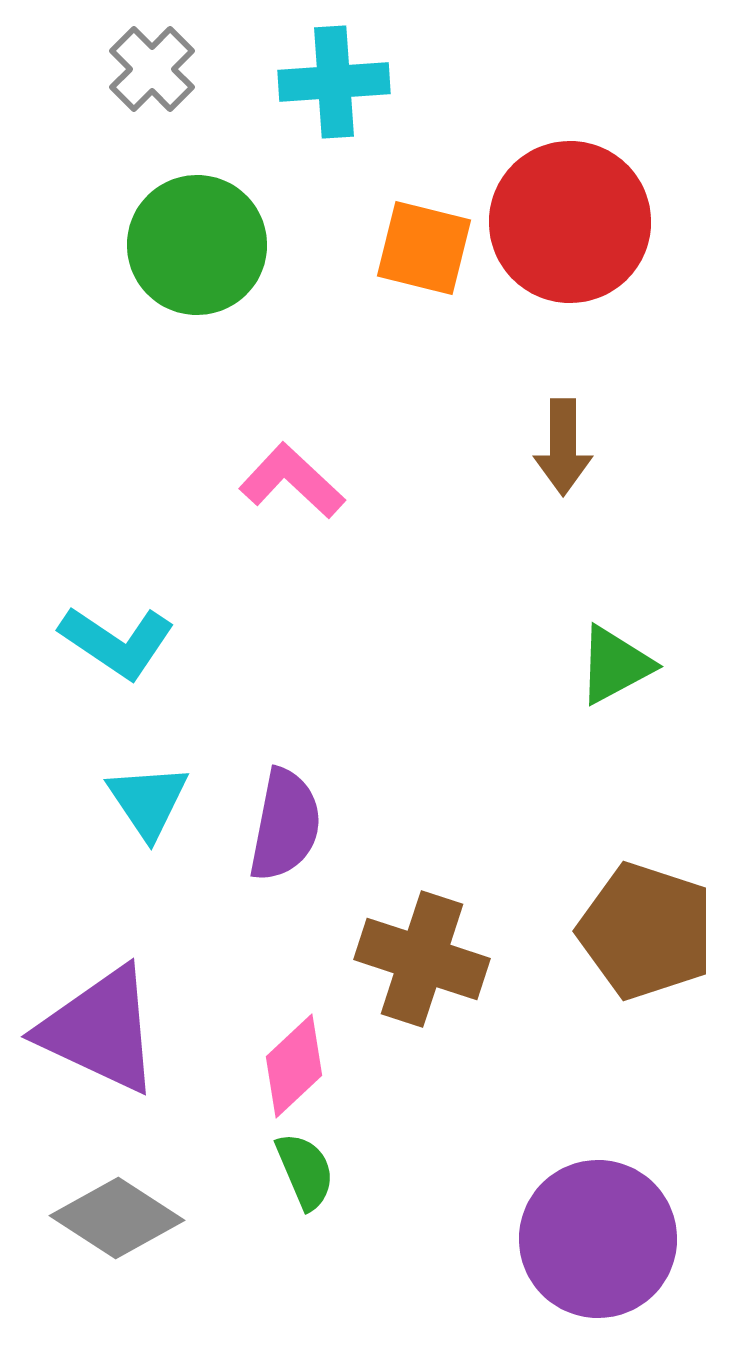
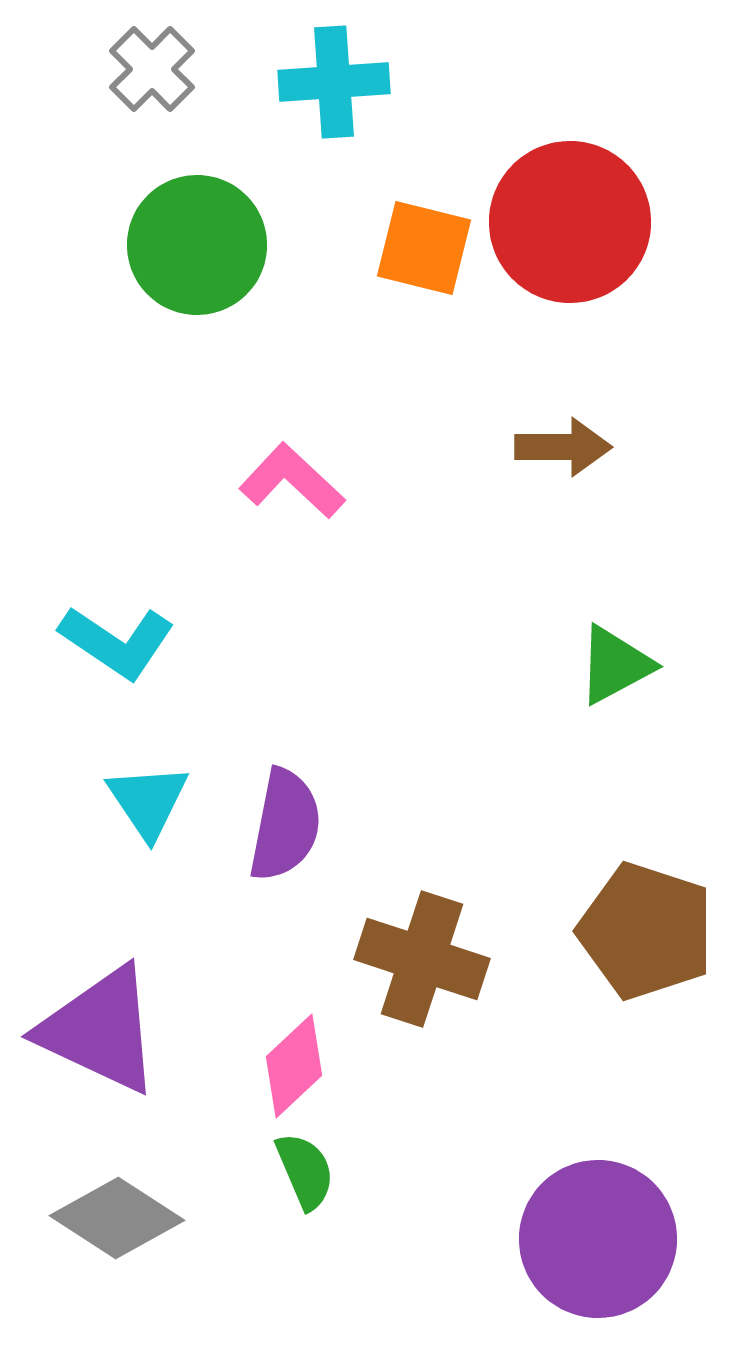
brown arrow: rotated 90 degrees counterclockwise
